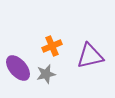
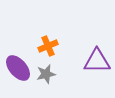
orange cross: moved 4 px left
purple triangle: moved 7 px right, 5 px down; rotated 12 degrees clockwise
